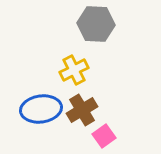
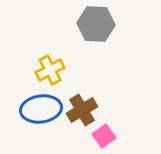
yellow cross: moved 24 px left
